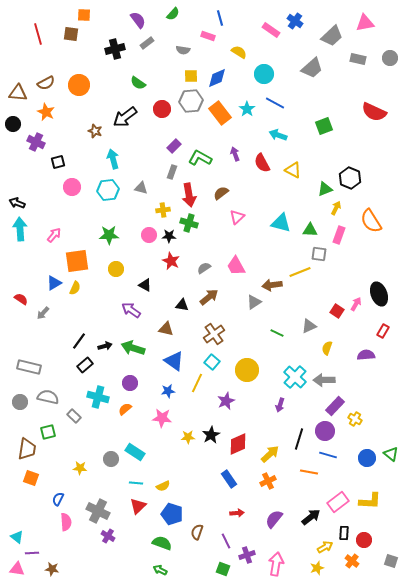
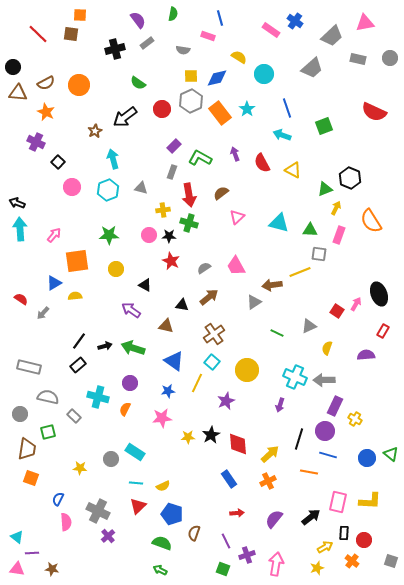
green semicircle at (173, 14): rotated 32 degrees counterclockwise
orange square at (84, 15): moved 4 px left
red line at (38, 34): rotated 30 degrees counterclockwise
yellow semicircle at (239, 52): moved 5 px down
blue diamond at (217, 78): rotated 10 degrees clockwise
gray hexagon at (191, 101): rotated 20 degrees counterclockwise
blue line at (275, 103): moved 12 px right, 5 px down; rotated 42 degrees clockwise
black circle at (13, 124): moved 57 px up
brown star at (95, 131): rotated 24 degrees clockwise
cyan arrow at (278, 135): moved 4 px right
black square at (58, 162): rotated 32 degrees counterclockwise
cyan hexagon at (108, 190): rotated 15 degrees counterclockwise
cyan triangle at (281, 223): moved 2 px left
yellow semicircle at (75, 288): moved 8 px down; rotated 120 degrees counterclockwise
brown triangle at (166, 329): moved 3 px up
black rectangle at (85, 365): moved 7 px left
cyan cross at (295, 377): rotated 20 degrees counterclockwise
gray circle at (20, 402): moved 12 px down
purple rectangle at (335, 406): rotated 18 degrees counterclockwise
orange semicircle at (125, 409): rotated 24 degrees counterclockwise
pink star at (162, 418): rotated 12 degrees counterclockwise
red diamond at (238, 444): rotated 70 degrees counterclockwise
pink rectangle at (338, 502): rotated 40 degrees counterclockwise
brown semicircle at (197, 532): moved 3 px left, 1 px down
purple cross at (108, 536): rotated 16 degrees clockwise
